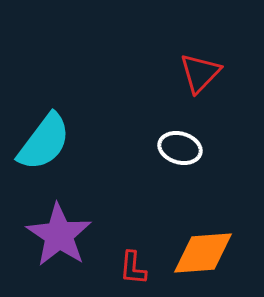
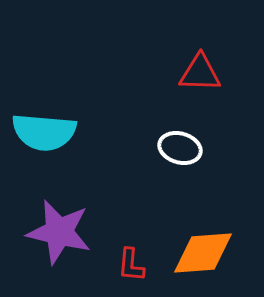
red triangle: rotated 48 degrees clockwise
cyan semicircle: moved 10 px up; rotated 58 degrees clockwise
purple star: moved 3 px up; rotated 20 degrees counterclockwise
red L-shape: moved 2 px left, 3 px up
